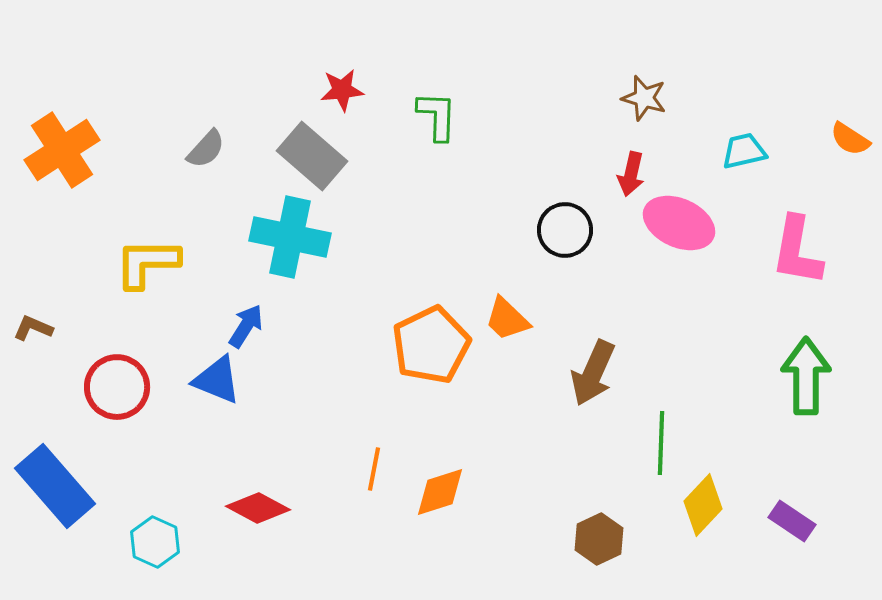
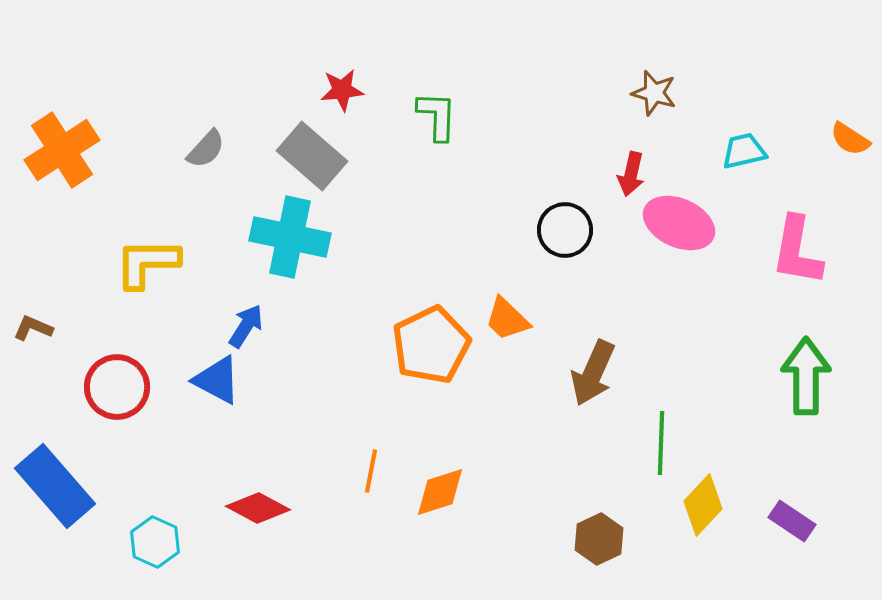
brown star: moved 10 px right, 5 px up
blue triangle: rotated 6 degrees clockwise
orange line: moved 3 px left, 2 px down
